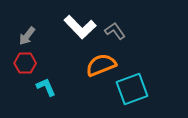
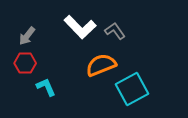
cyan square: rotated 8 degrees counterclockwise
